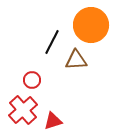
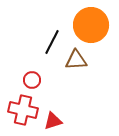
red cross: rotated 36 degrees counterclockwise
